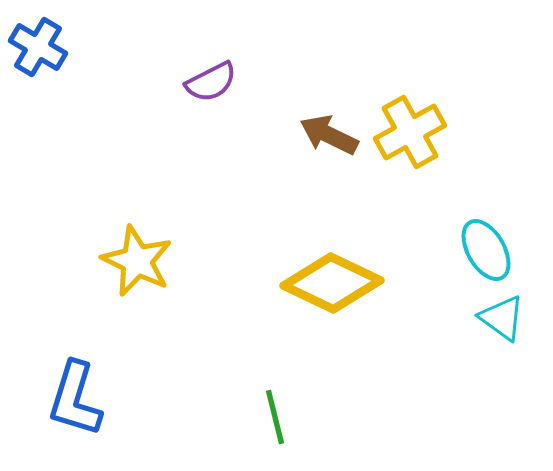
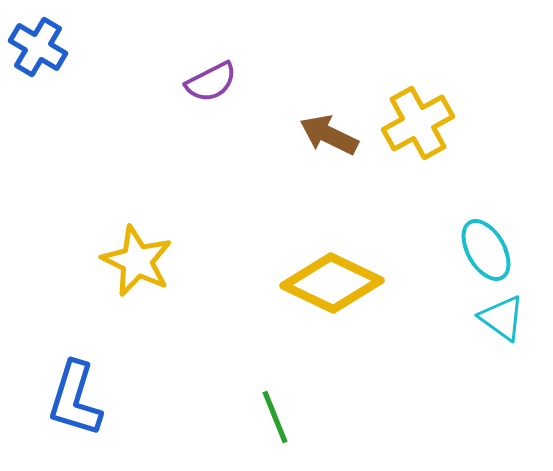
yellow cross: moved 8 px right, 9 px up
green line: rotated 8 degrees counterclockwise
